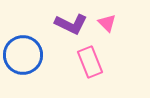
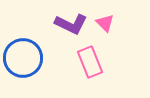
pink triangle: moved 2 px left
blue circle: moved 3 px down
